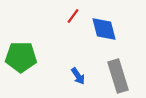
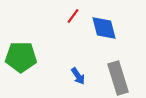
blue diamond: moved 1 px up
gray rectangle: moved 2 px down
